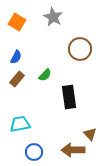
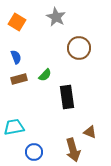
gray star: moved 3 px right
brown circle: moved 1 px left, 1 px up
blue semicircle: rotated 48 degrees counterclockwise
brown rectangle: moved 2 px right; rotated 35 degrees clockwise
black rectangle: moved 2 px left
cyan trapezoid: moved 6 px left, 3 px down
brown triangle: moved 2 px up; rotated 24 degrees counterclockwise
brown arrow: rotated 105 degrees counterclockwise
